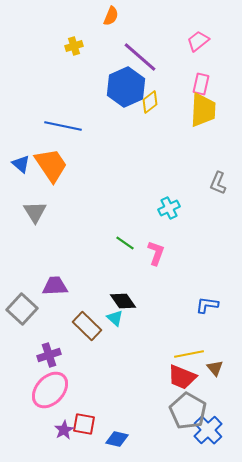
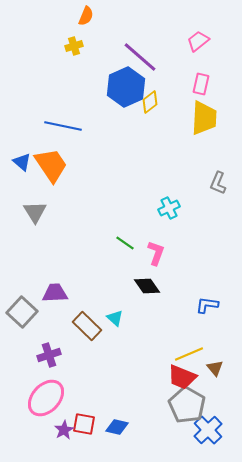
orange semicircle: moved 25 px left
yellow trapezoid: moved 1 px right, 8 px down
blue triangle: moved 1 px right, 2 px up
purple trapezoid: moved 7 px down
black diamond: moved 24 px right, 15 px up
gray square: moved 3 px down
yellow line: rotated 12 degrees counterclockwise
pink ellipse: moved 4 px left, 8 px down
gray pentagon: moved 1 px left, 6 px up
blue diamond: moved 12 px up
